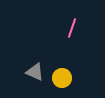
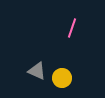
gray triangle: moved 2 px right, 1 px up
